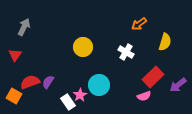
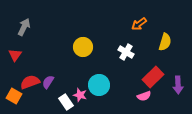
purple arrow: rotated 54 degrees counterclockwise
pink star: rotated 24 degrees counterclockwise
white rectangle: moved 2 px left
